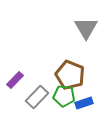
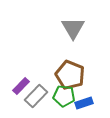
gray triangle: moved 13 px left
purple rectangle: moved 6 px right, 6 px down
gray rectangle: moved 1 px left, 1 px up
